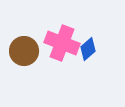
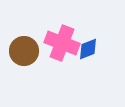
blue diamond: rotated 20 degrees clockwise
